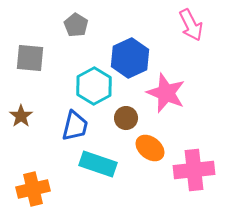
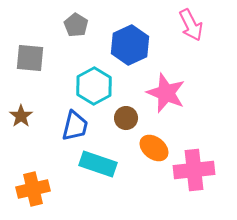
blue hexagon: moved 13 px up
orange ellipse: moved 4 px right
